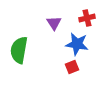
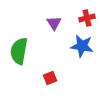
blue star: moved 5 px right, 2 px down
green semicircle: moved 1 px down
red square: moved 22 px left, 11 px down
